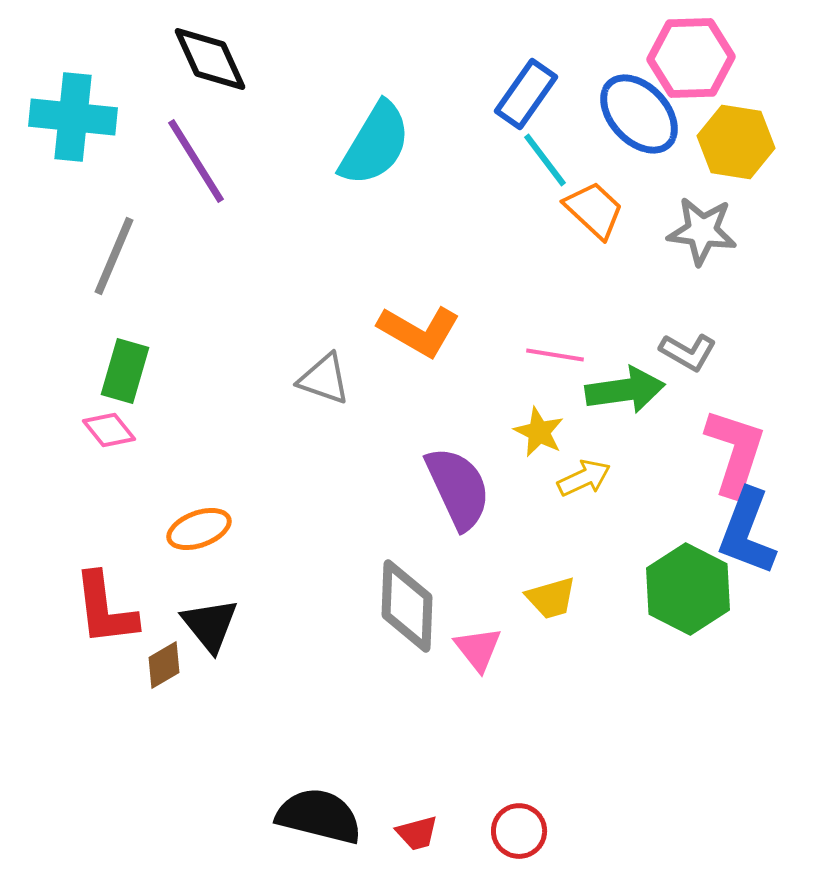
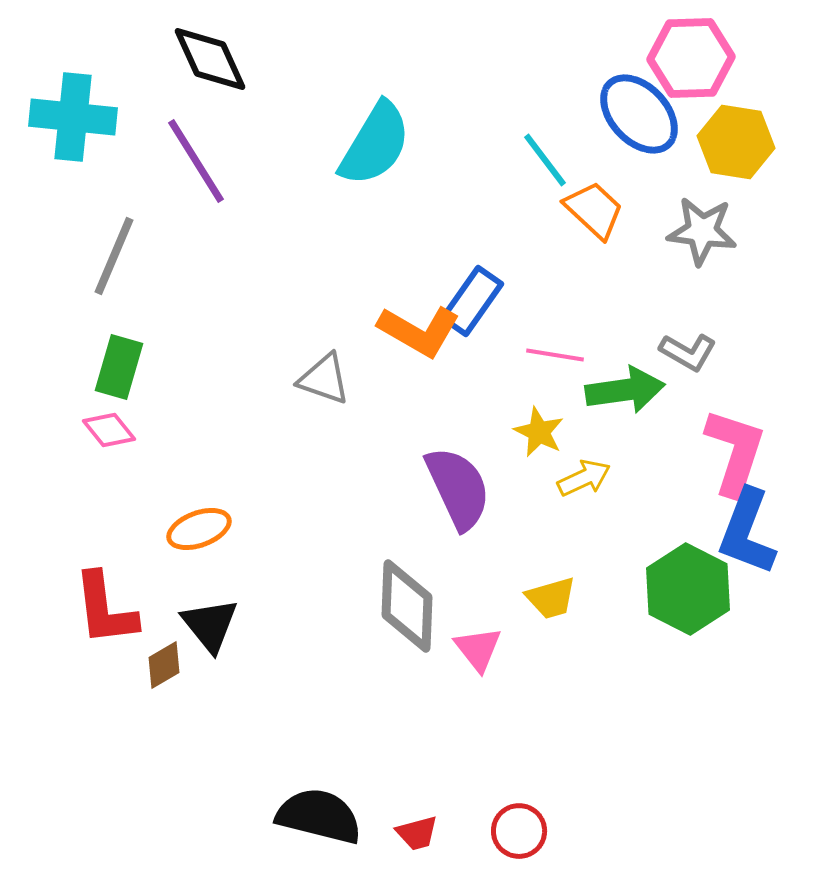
blue rectangle: moved 54 px left, 207 px down
green rectangle: moved 6 px left, 4 px up
